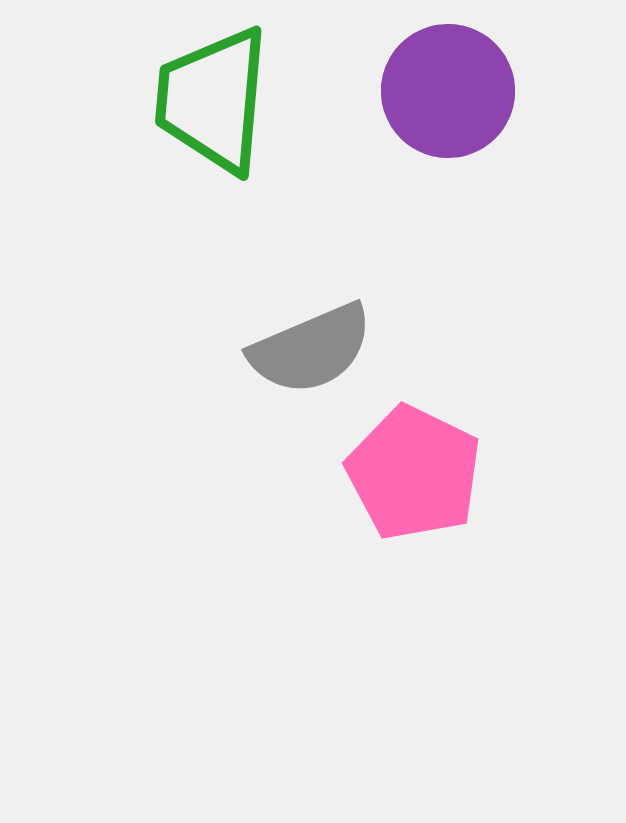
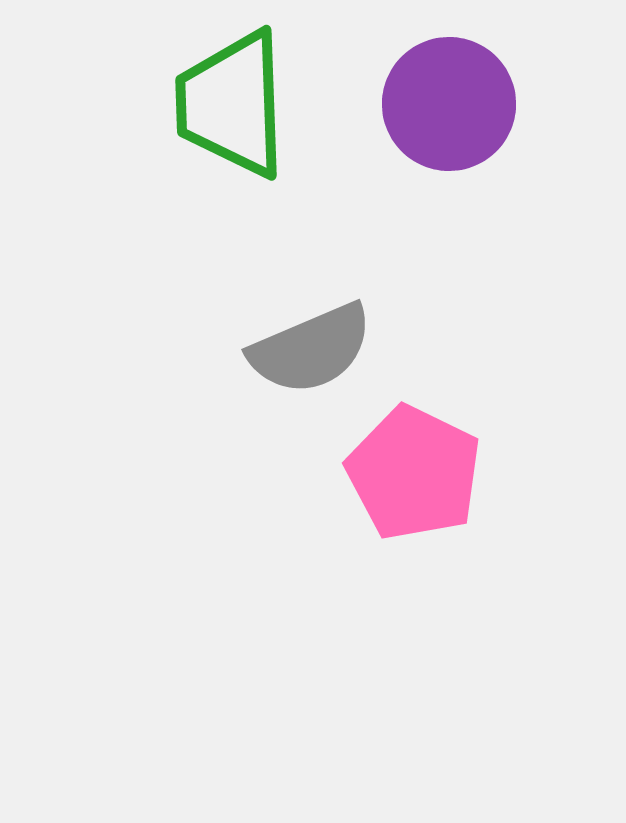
purple circle: moved 1 px right, 13 px down
green trapezoid: moved 19 px right, 4 px down; rotated 7 degrees counterclockwise
